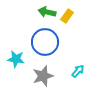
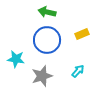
yellow rectangle: moved 15 px right, 18 px down; rotated 32 degrees clockwise
blue circle: moved 2 px right, 2 px up
gray star: moved 1 px left
